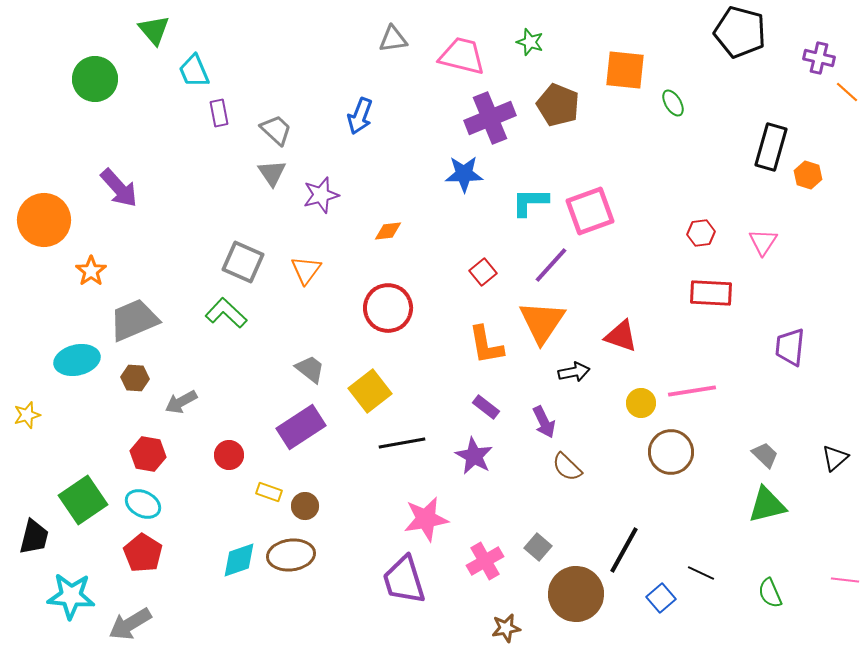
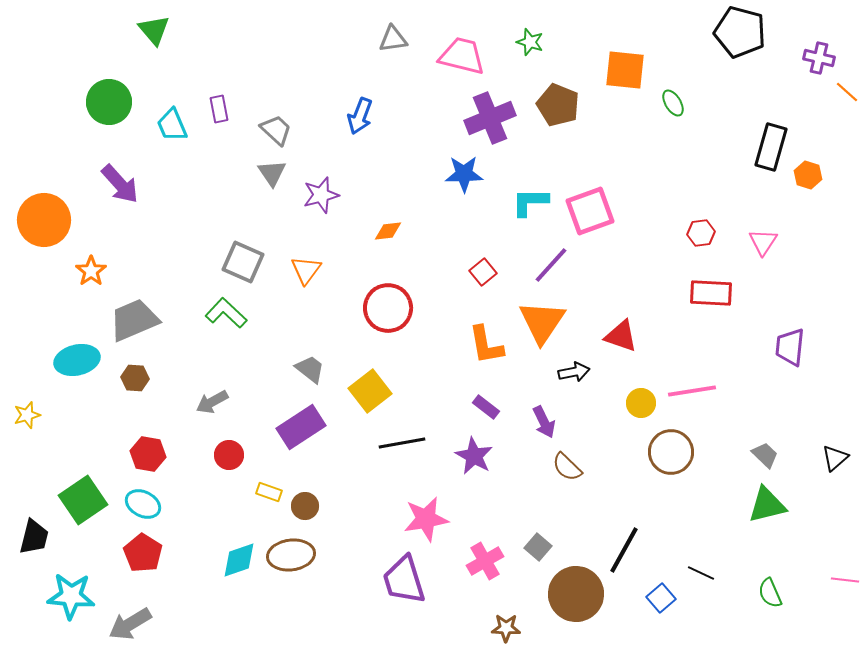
cyan trapezoid at (194, 71): moved 22 px left, 54 px down
green circle at (95, 79): moved 14 px right, 23 px down
purple rectangle at (219, 113): moved 4 px up
purple arrow at (119, 188): moved 1 px right, 4 px up
gray arrow at (181, 402): moved 31 px right
brown star at (506, 628): rotated 12 degrees clockwise
